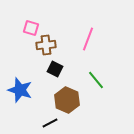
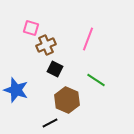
brown cross: rotated 18 degrees counterclockwise
green line: rotated 18 degrees counterclockwise
blue star: moved 4 px left
